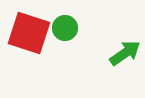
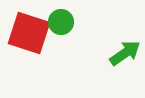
green circle: moved 4 px left, 6 px up
